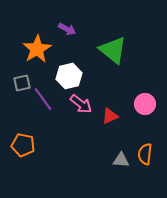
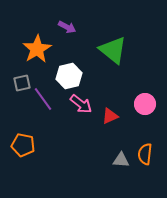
purple arrow: moved 2 px up
